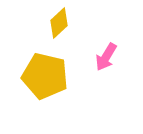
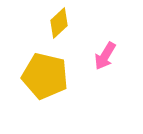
pink arrow: moved 1 px left, 1 px up
